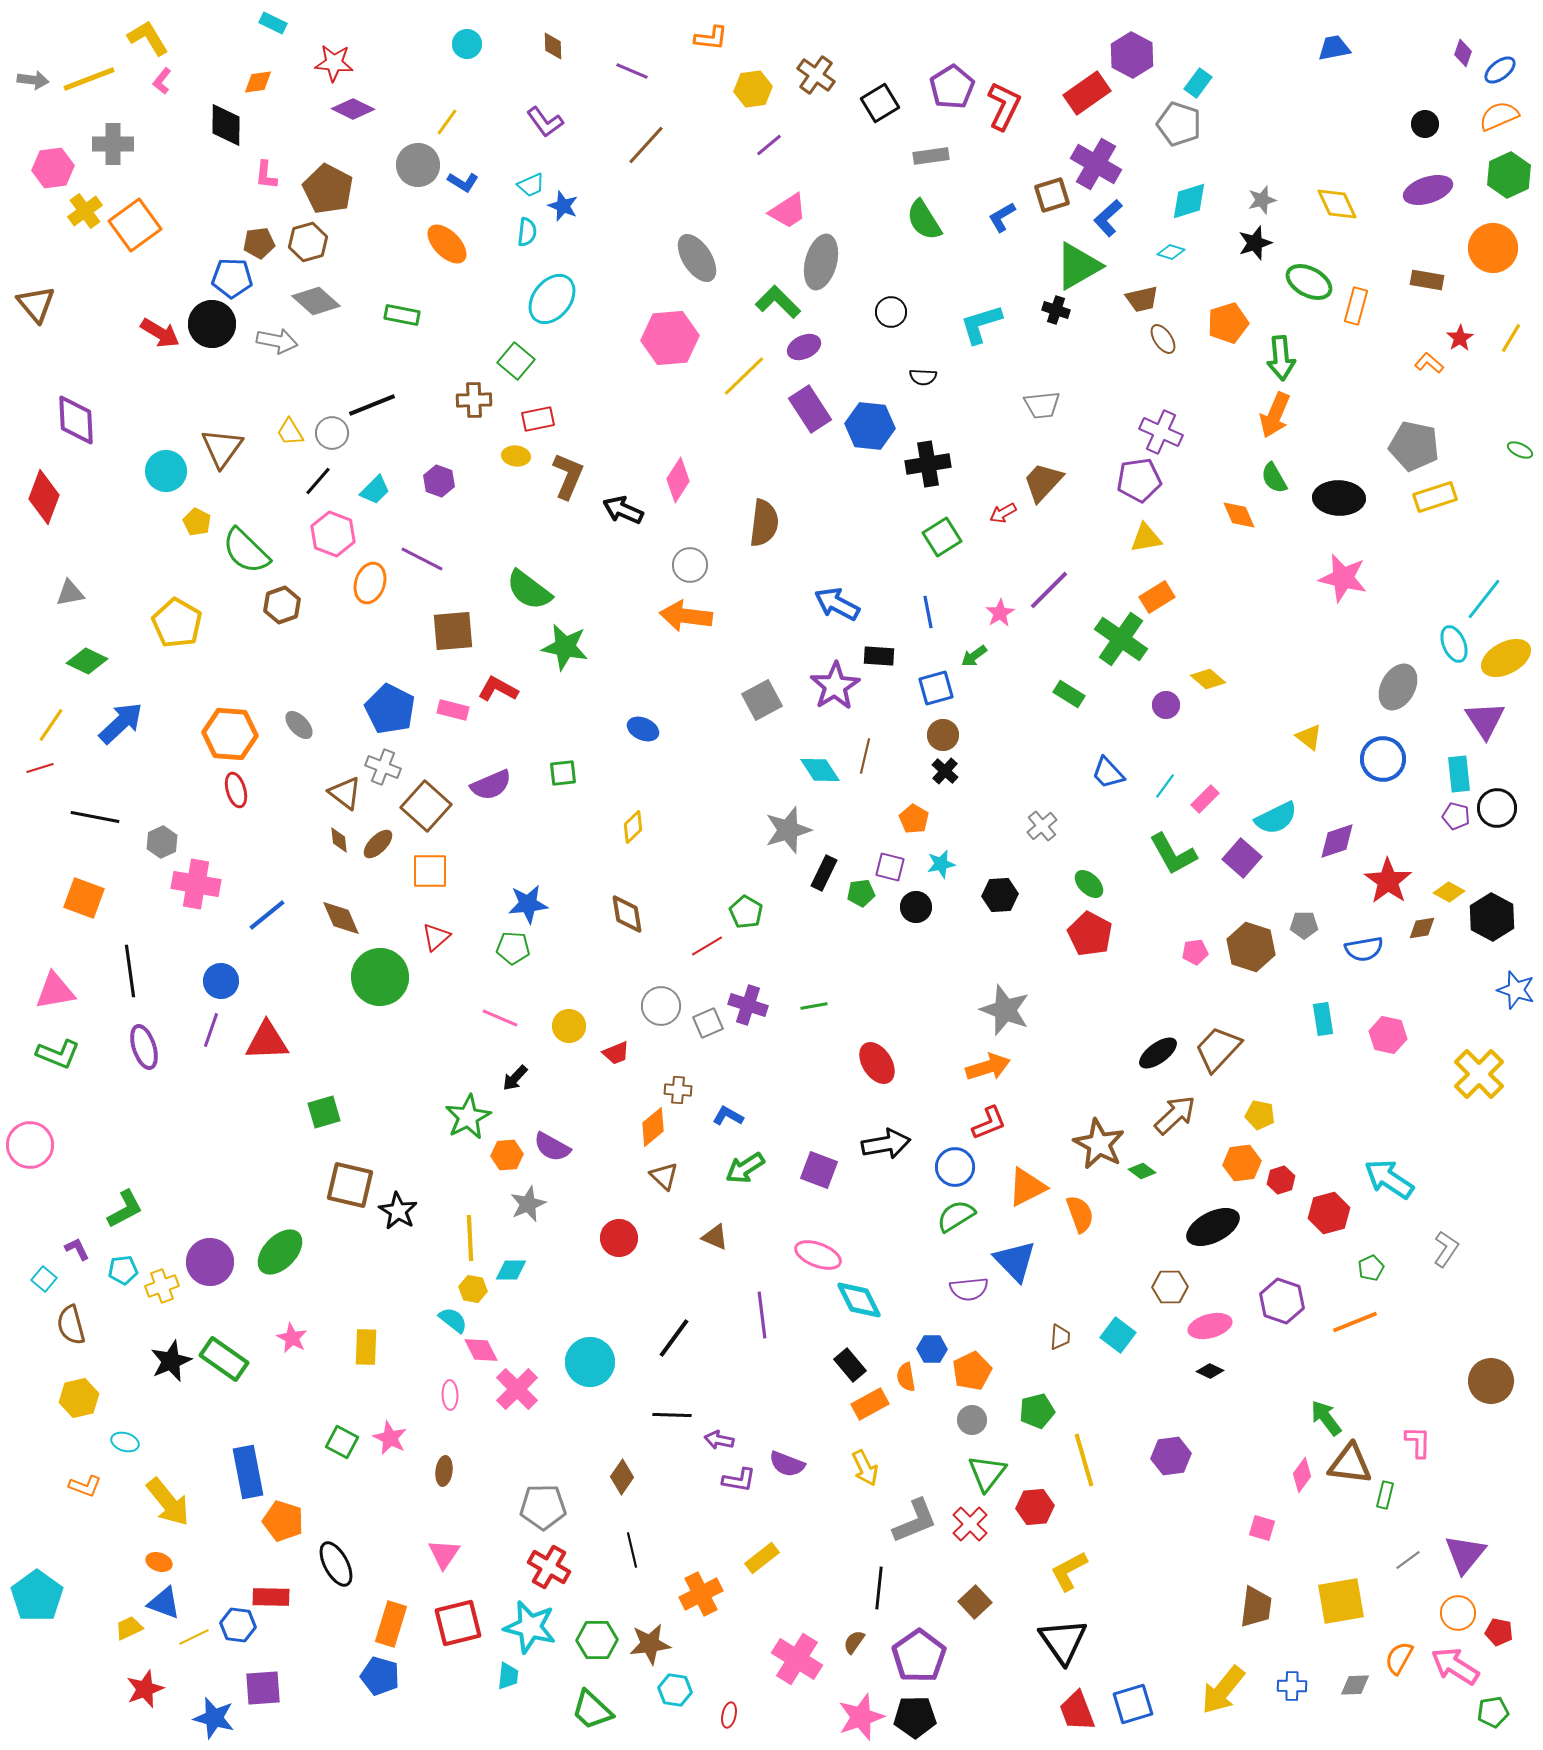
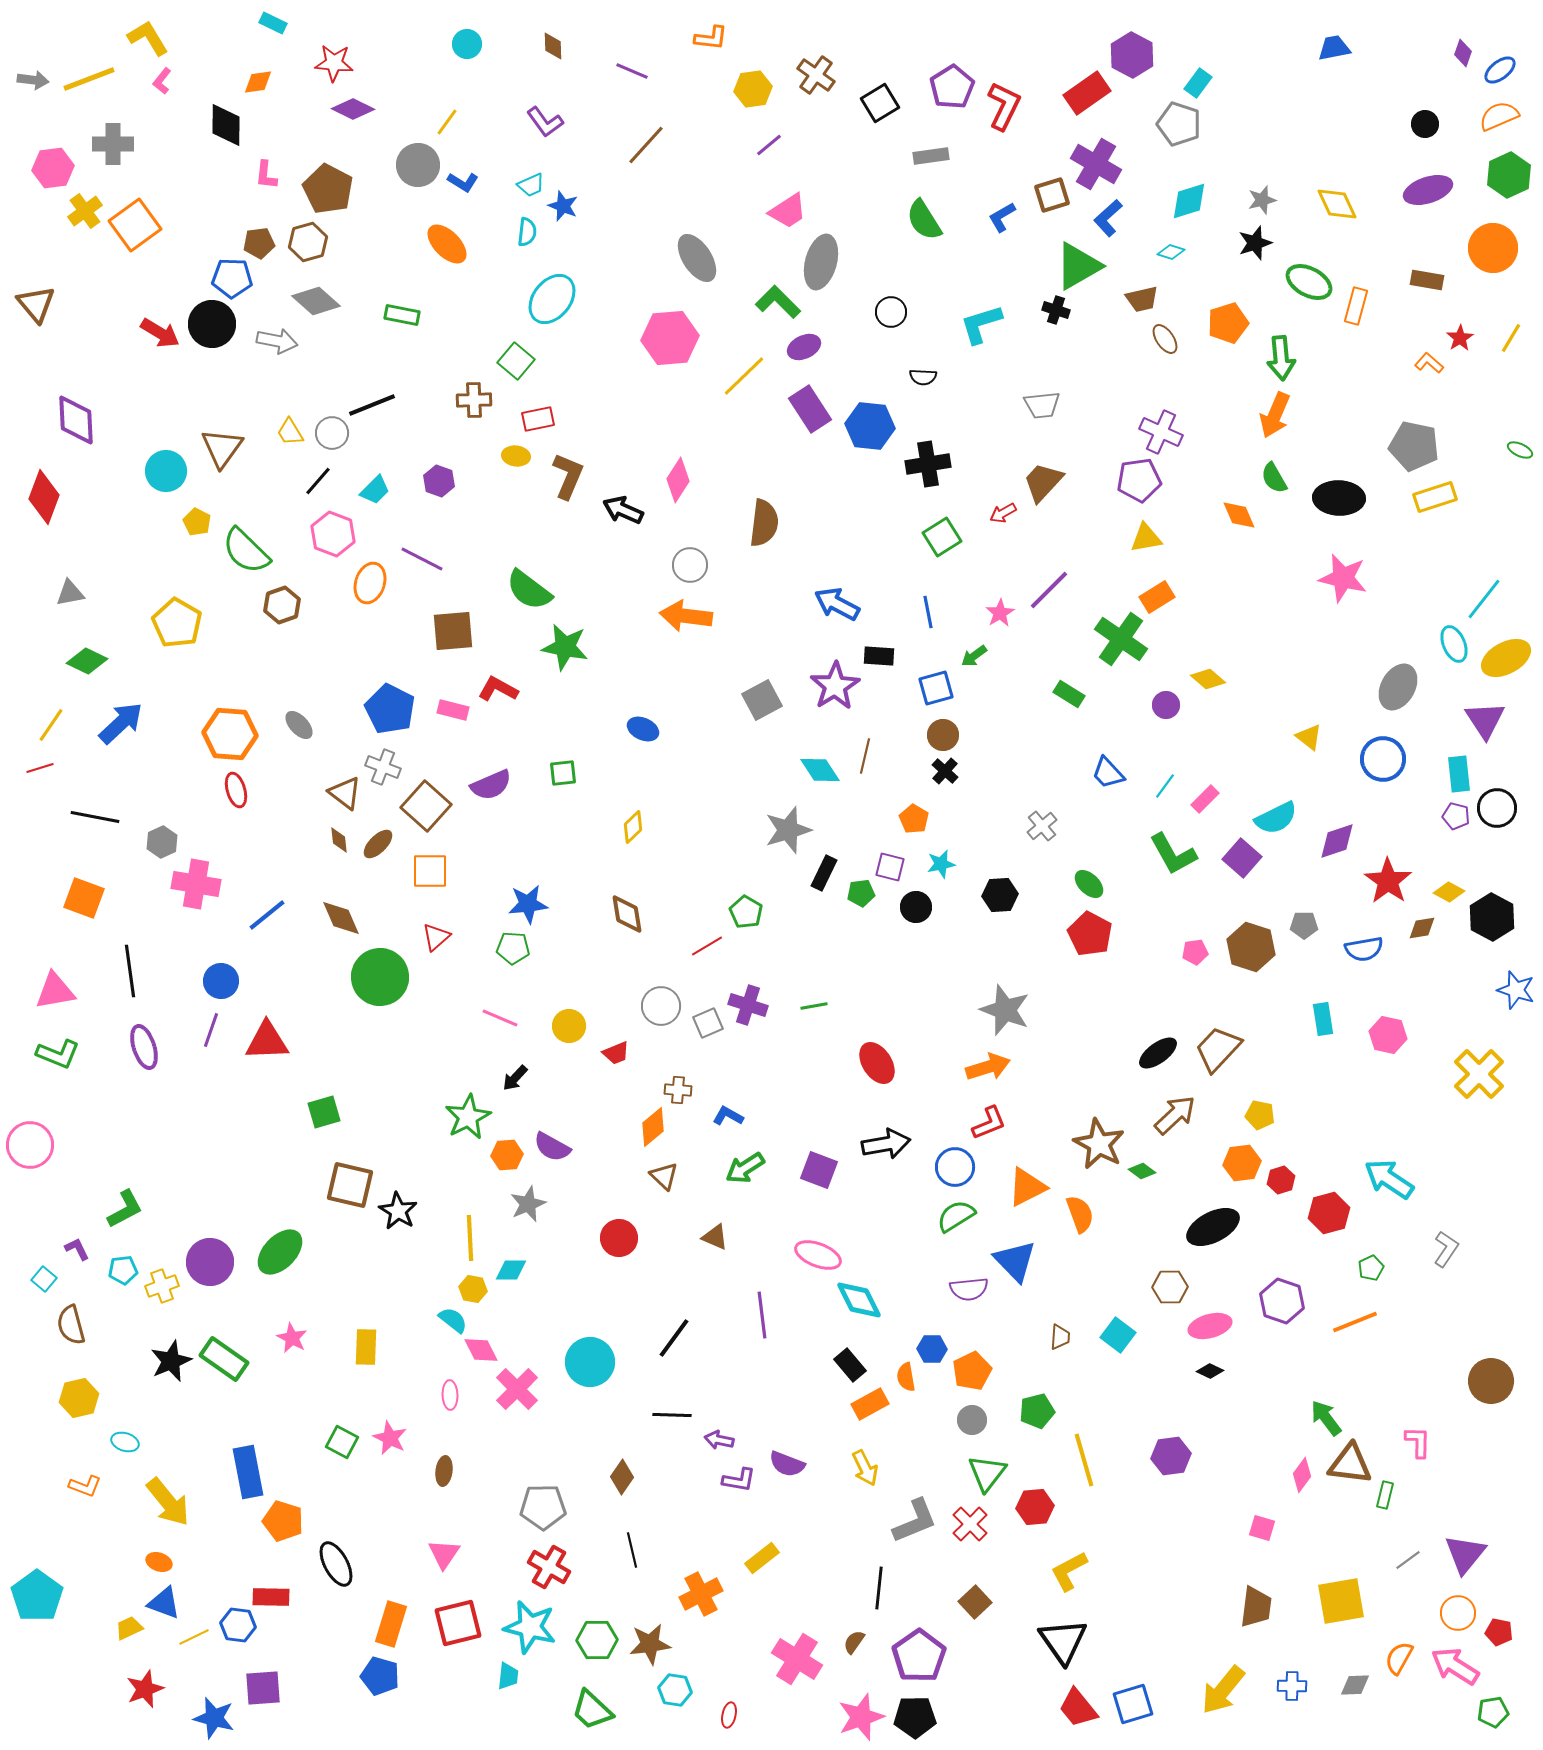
brown ellipse at (1163, 339): moved 2 px right
red trapezoid at (1077, 1711): moved 1 px right, 3 px up; rotated 18 degrees counterclockwise
